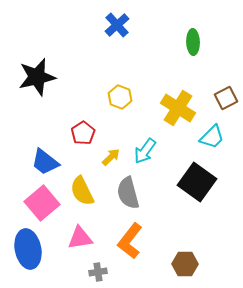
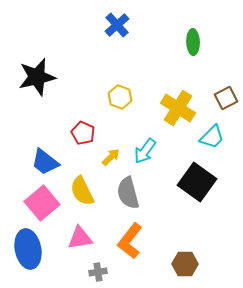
red pentagon: rotated 15 degrees counterclockwise
